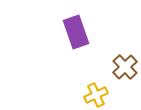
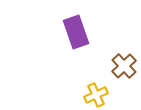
brown cross: moved 1 px left, 1 px up
